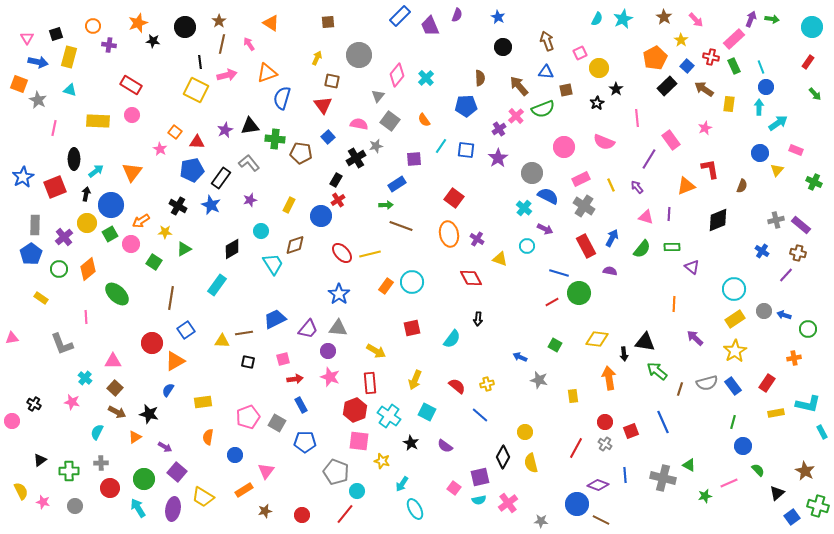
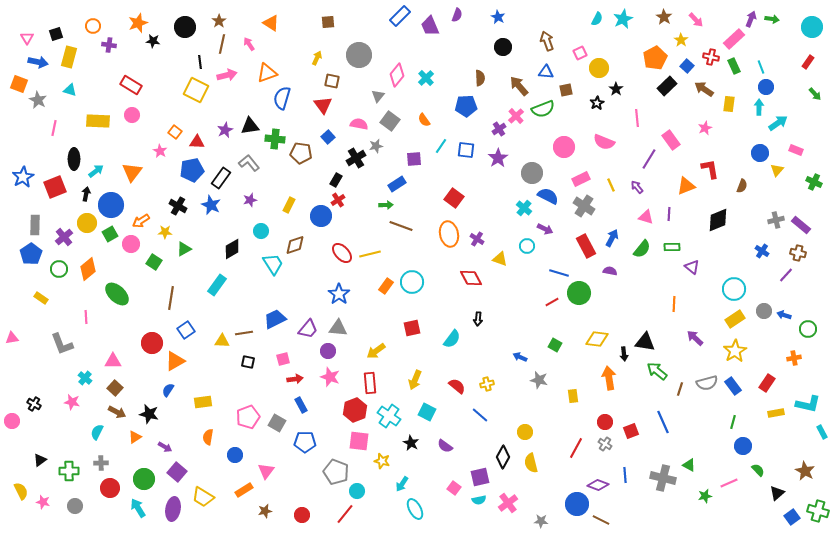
pink star at (160, 149): moved 2 px down
yellow arrow at (376, 351): rotated 114 degrees clockwise
green cross at (818, 506): moved 5 px down
